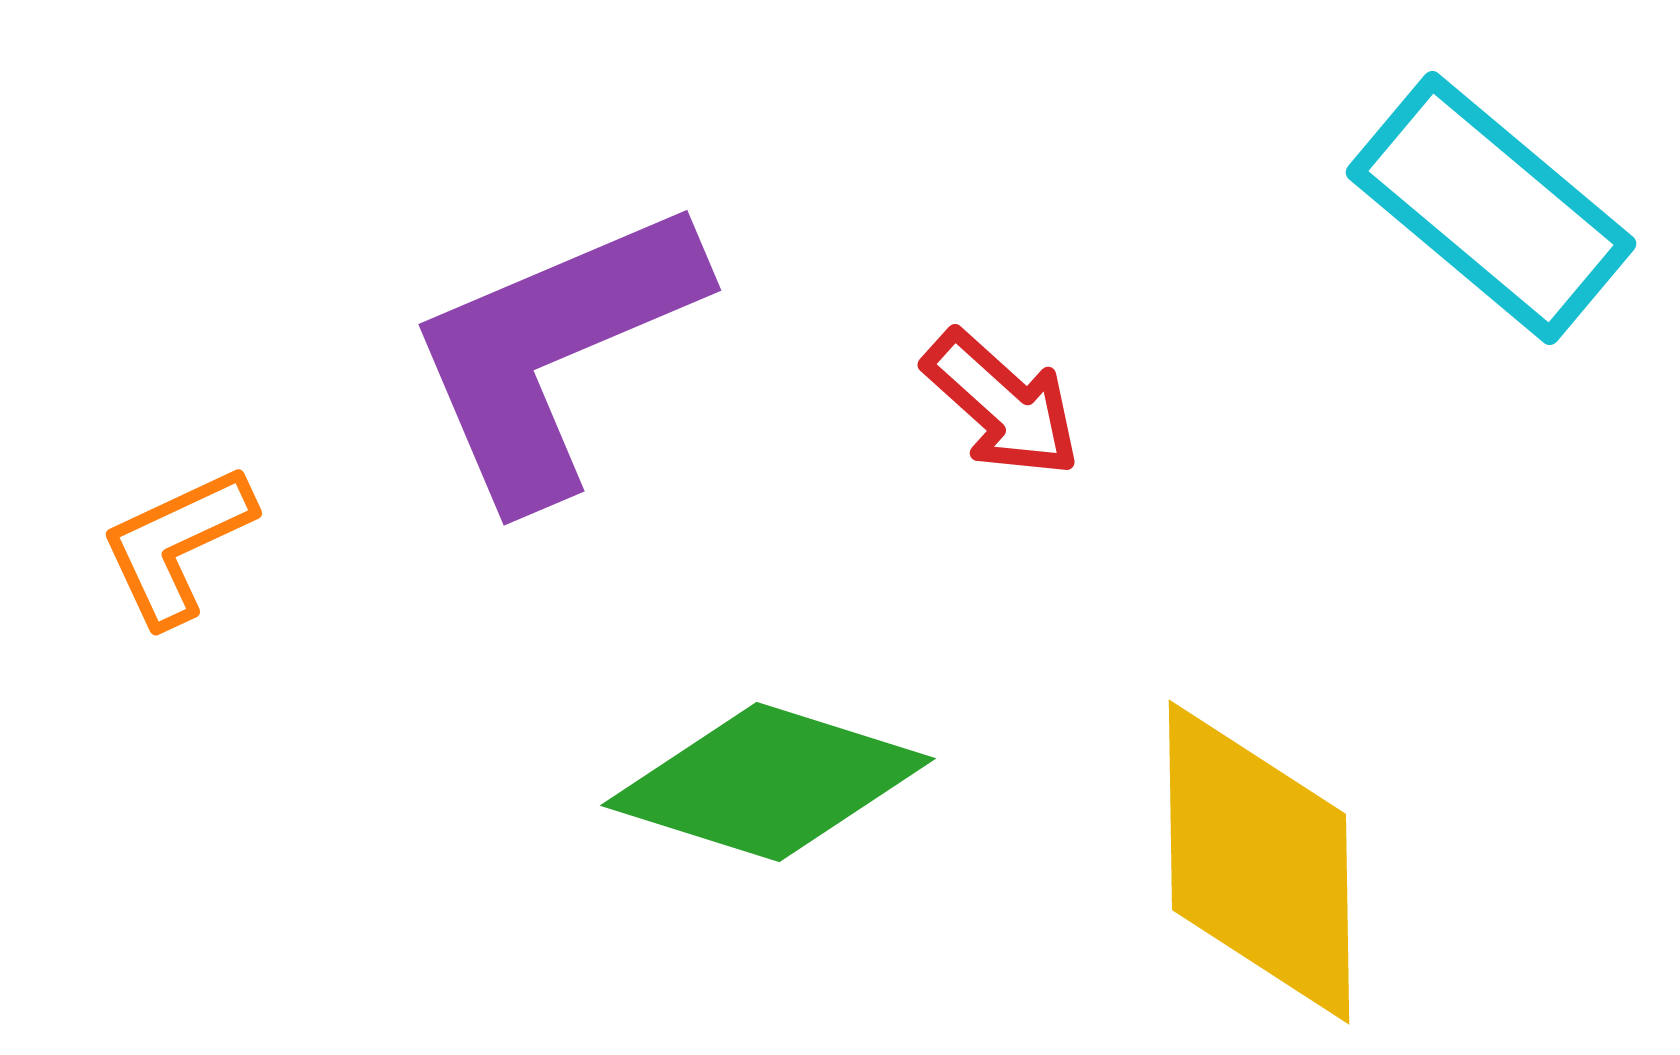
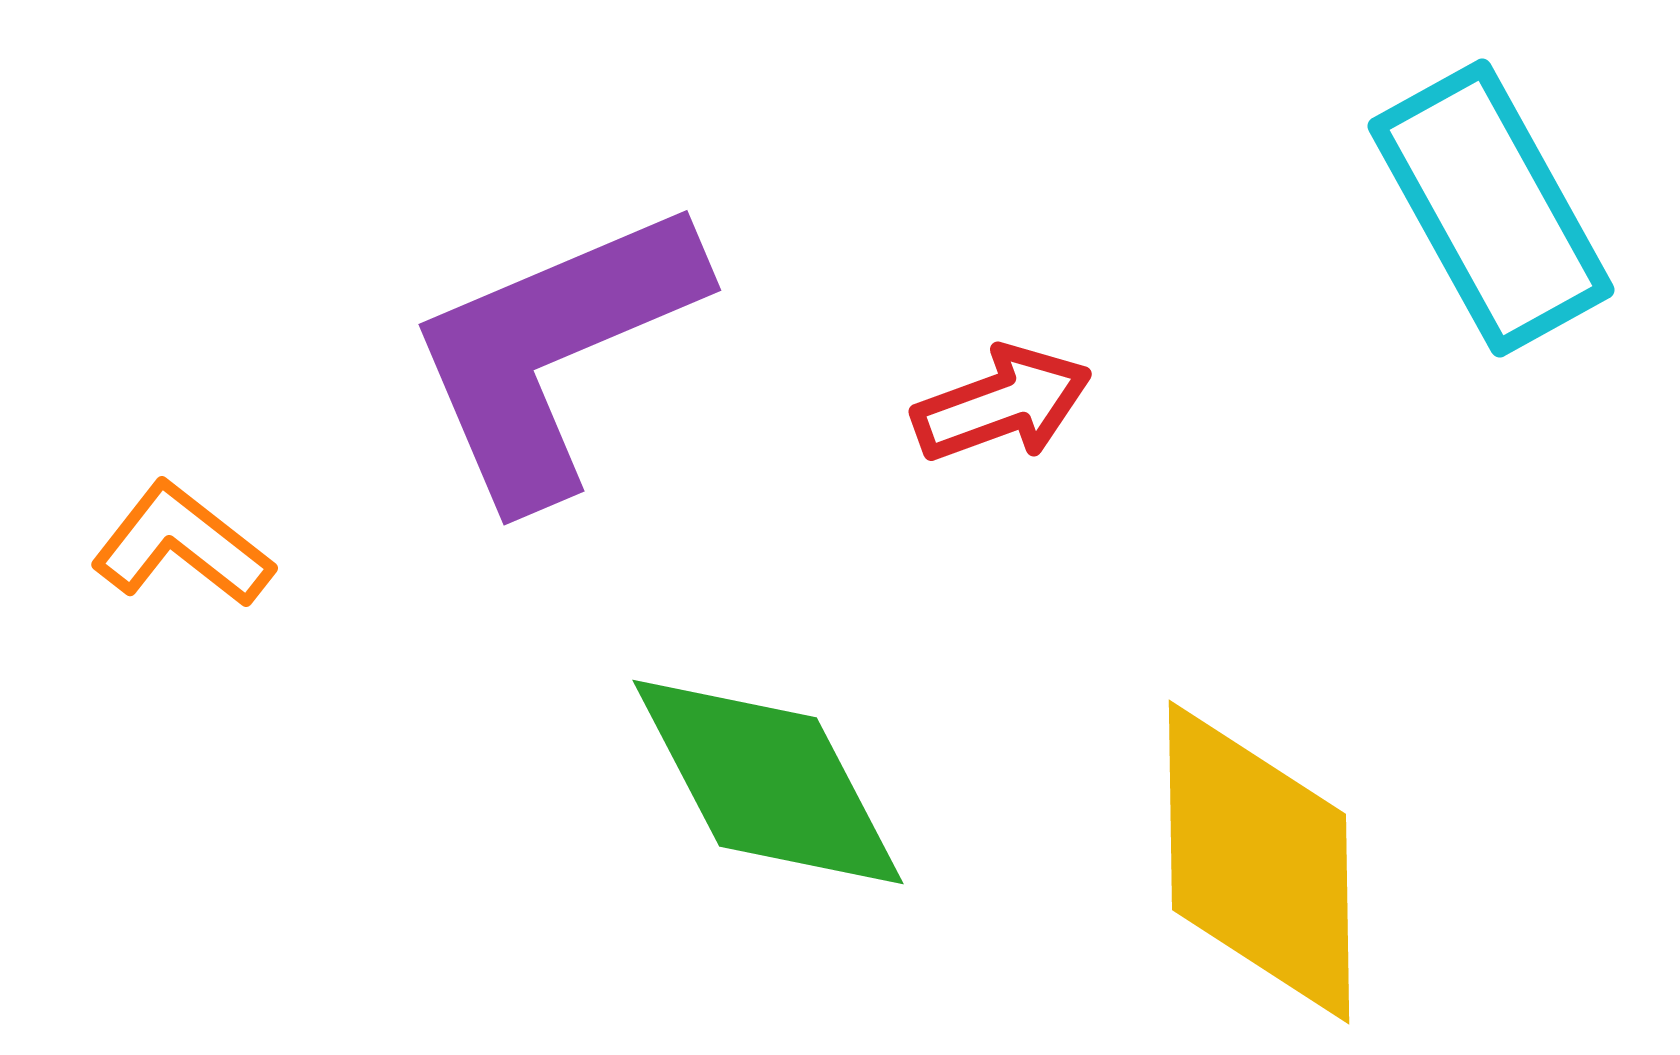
cyan rectangle: rotated 21 degrees clockwise
red arrow: rotated 62 degrees counterclockwise
orange L-shape: moved 5 px right; rotated 63 degrees clockwise
green diamond: rotated 45 degrees clockwise
